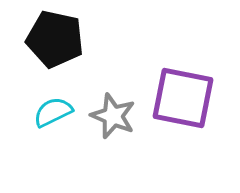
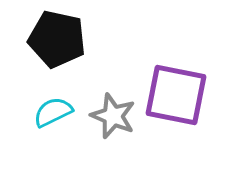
black pentagon: moved 2 px right
purple square: moved 7 px left, 3 px up
